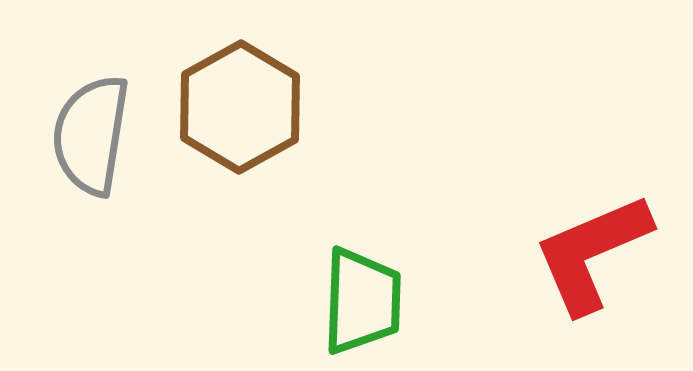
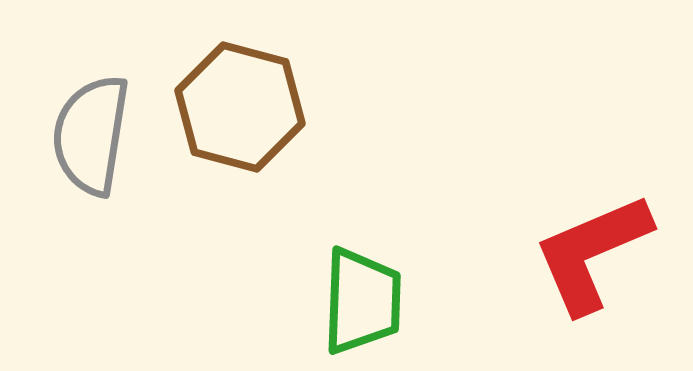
brown hexagon: rotated 16 degrees counterclockwise
